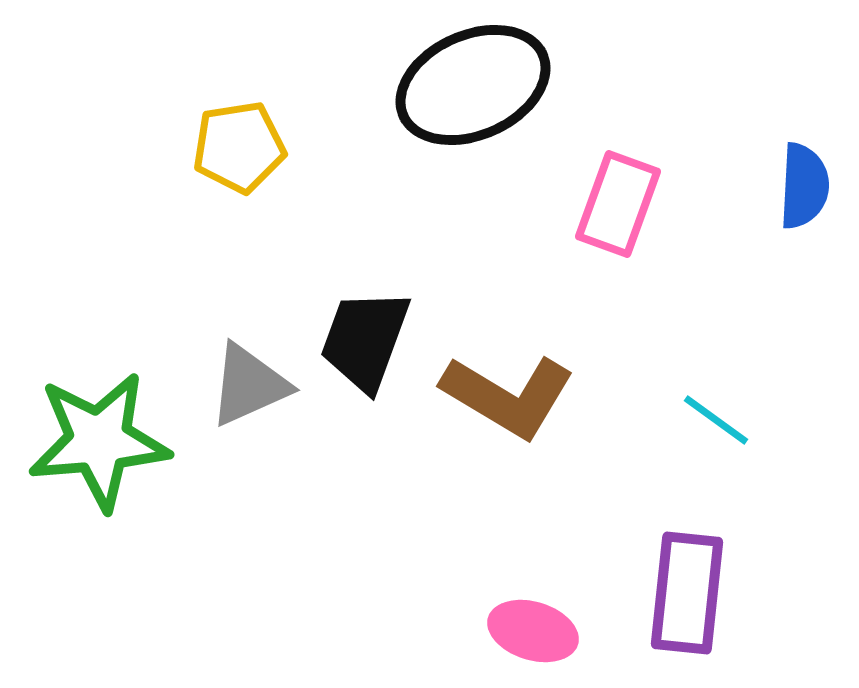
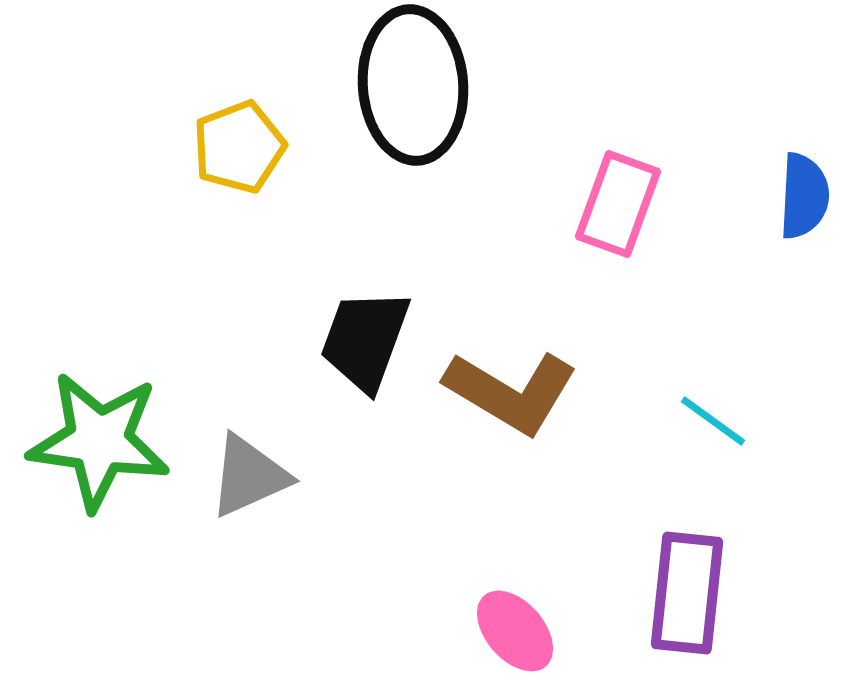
black ellipse: moved 60 px left; rotated 70 degrees counterclockwise
yellow pentagon: rotated 12 degrees counterclockwise
blue semicircle: moved 10 px down
gray triangle: moved 91 px down
brown L-shape: moved 3 px right, 4 px up
cyan line: moved 3 px left, 1 px down
green star: rotated 13 degrees clockwise
pink ellipse: moved 18 px left; rotated 32 degrees clockwise
